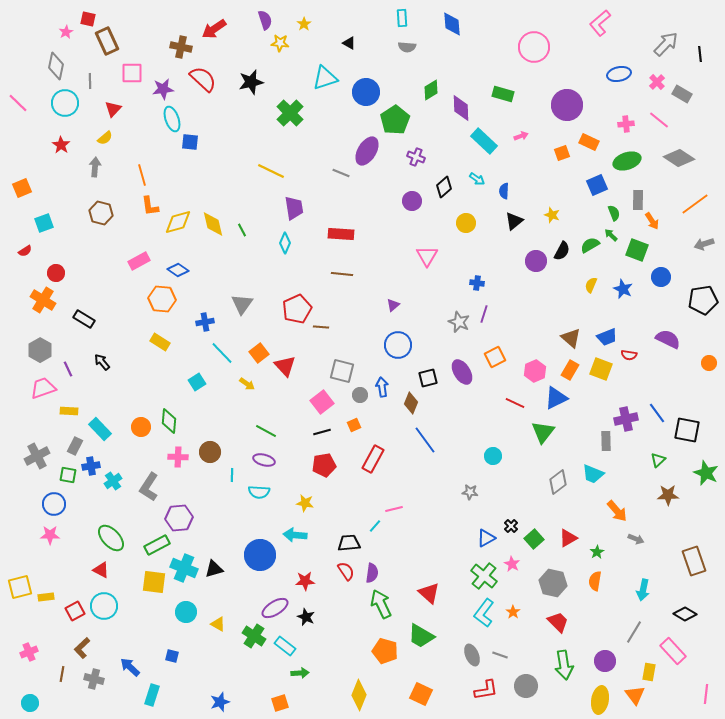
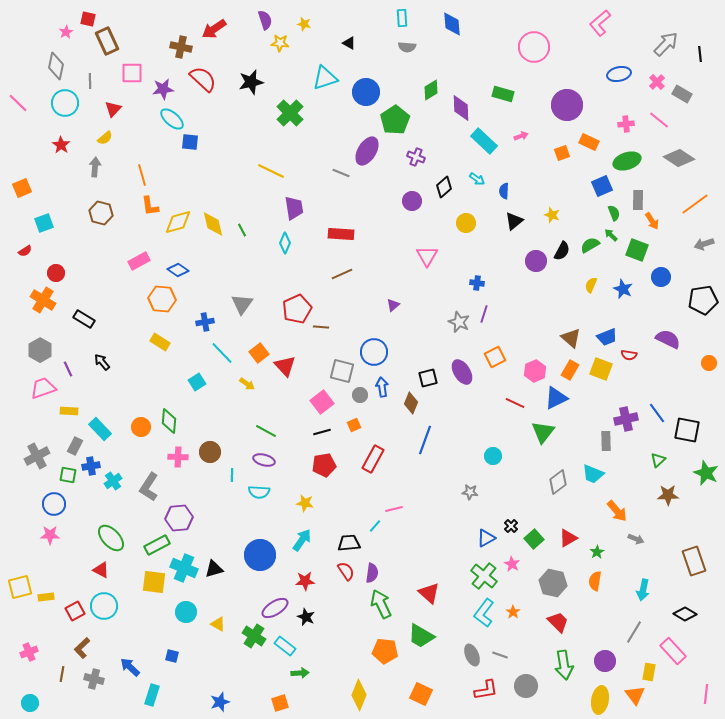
yellow star at (304, 24): rotated 24 degrees counterclockwise
cyan ellipse at (172, 119): rotated 30 degrees counterclockwise
blue square at (597, 185): moved 5 px right, 1 px down
brown line at (342, 274): rotated 30 degrees counterclockwise
blue circle at (398, 345): moved 24 px left, 7 px down
blue line at (425, 440): rotated 56 degrees clockwise
cyan arrow at (295, 535): moved 7 px right, 5 px down; rotated 120 degrees clockwise
orange pentagon at (385, 651): rotated 10 degrees counterclockwise
